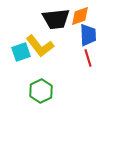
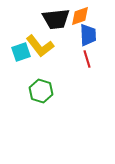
red line: moved 1 px left, 1 px down
green hexagon: rotated 15 degrees counterclockwise
